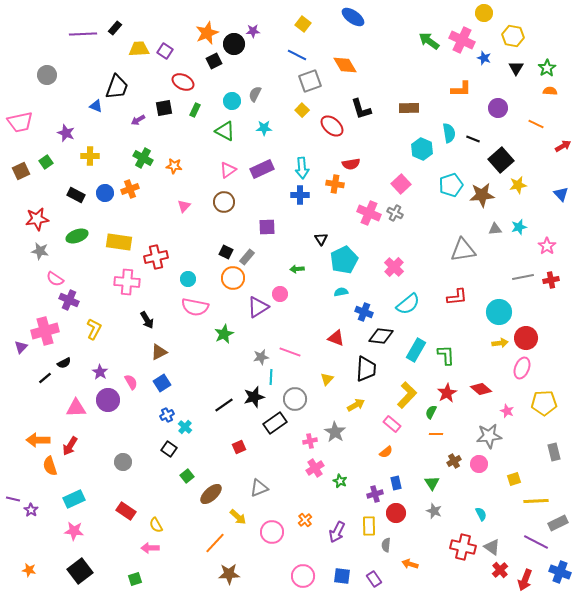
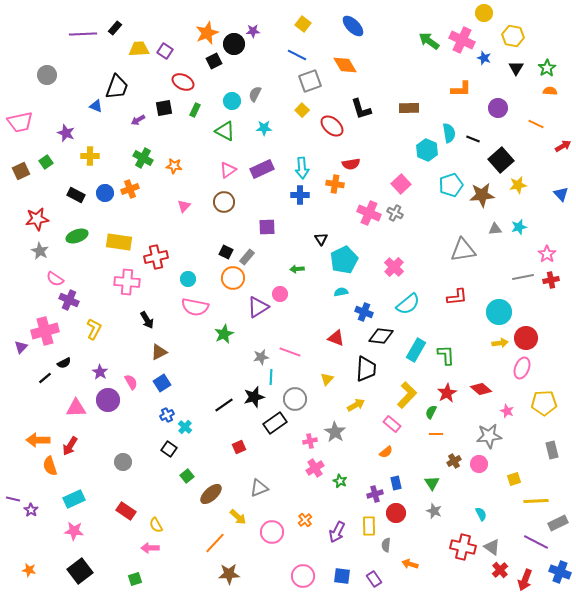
blue ellipse at (353, 17): moved 9 px down; rotated 10 degrees clockwise
cyan hexagon at (422, 149): moved 5 px right, 1 px down
pink star at (547, 246): moved 8 px down
gray star at (40, 251): rotated 18 degrees clockwise
gray rectangle at (554, 452): moved 2 px left, 2 px up
